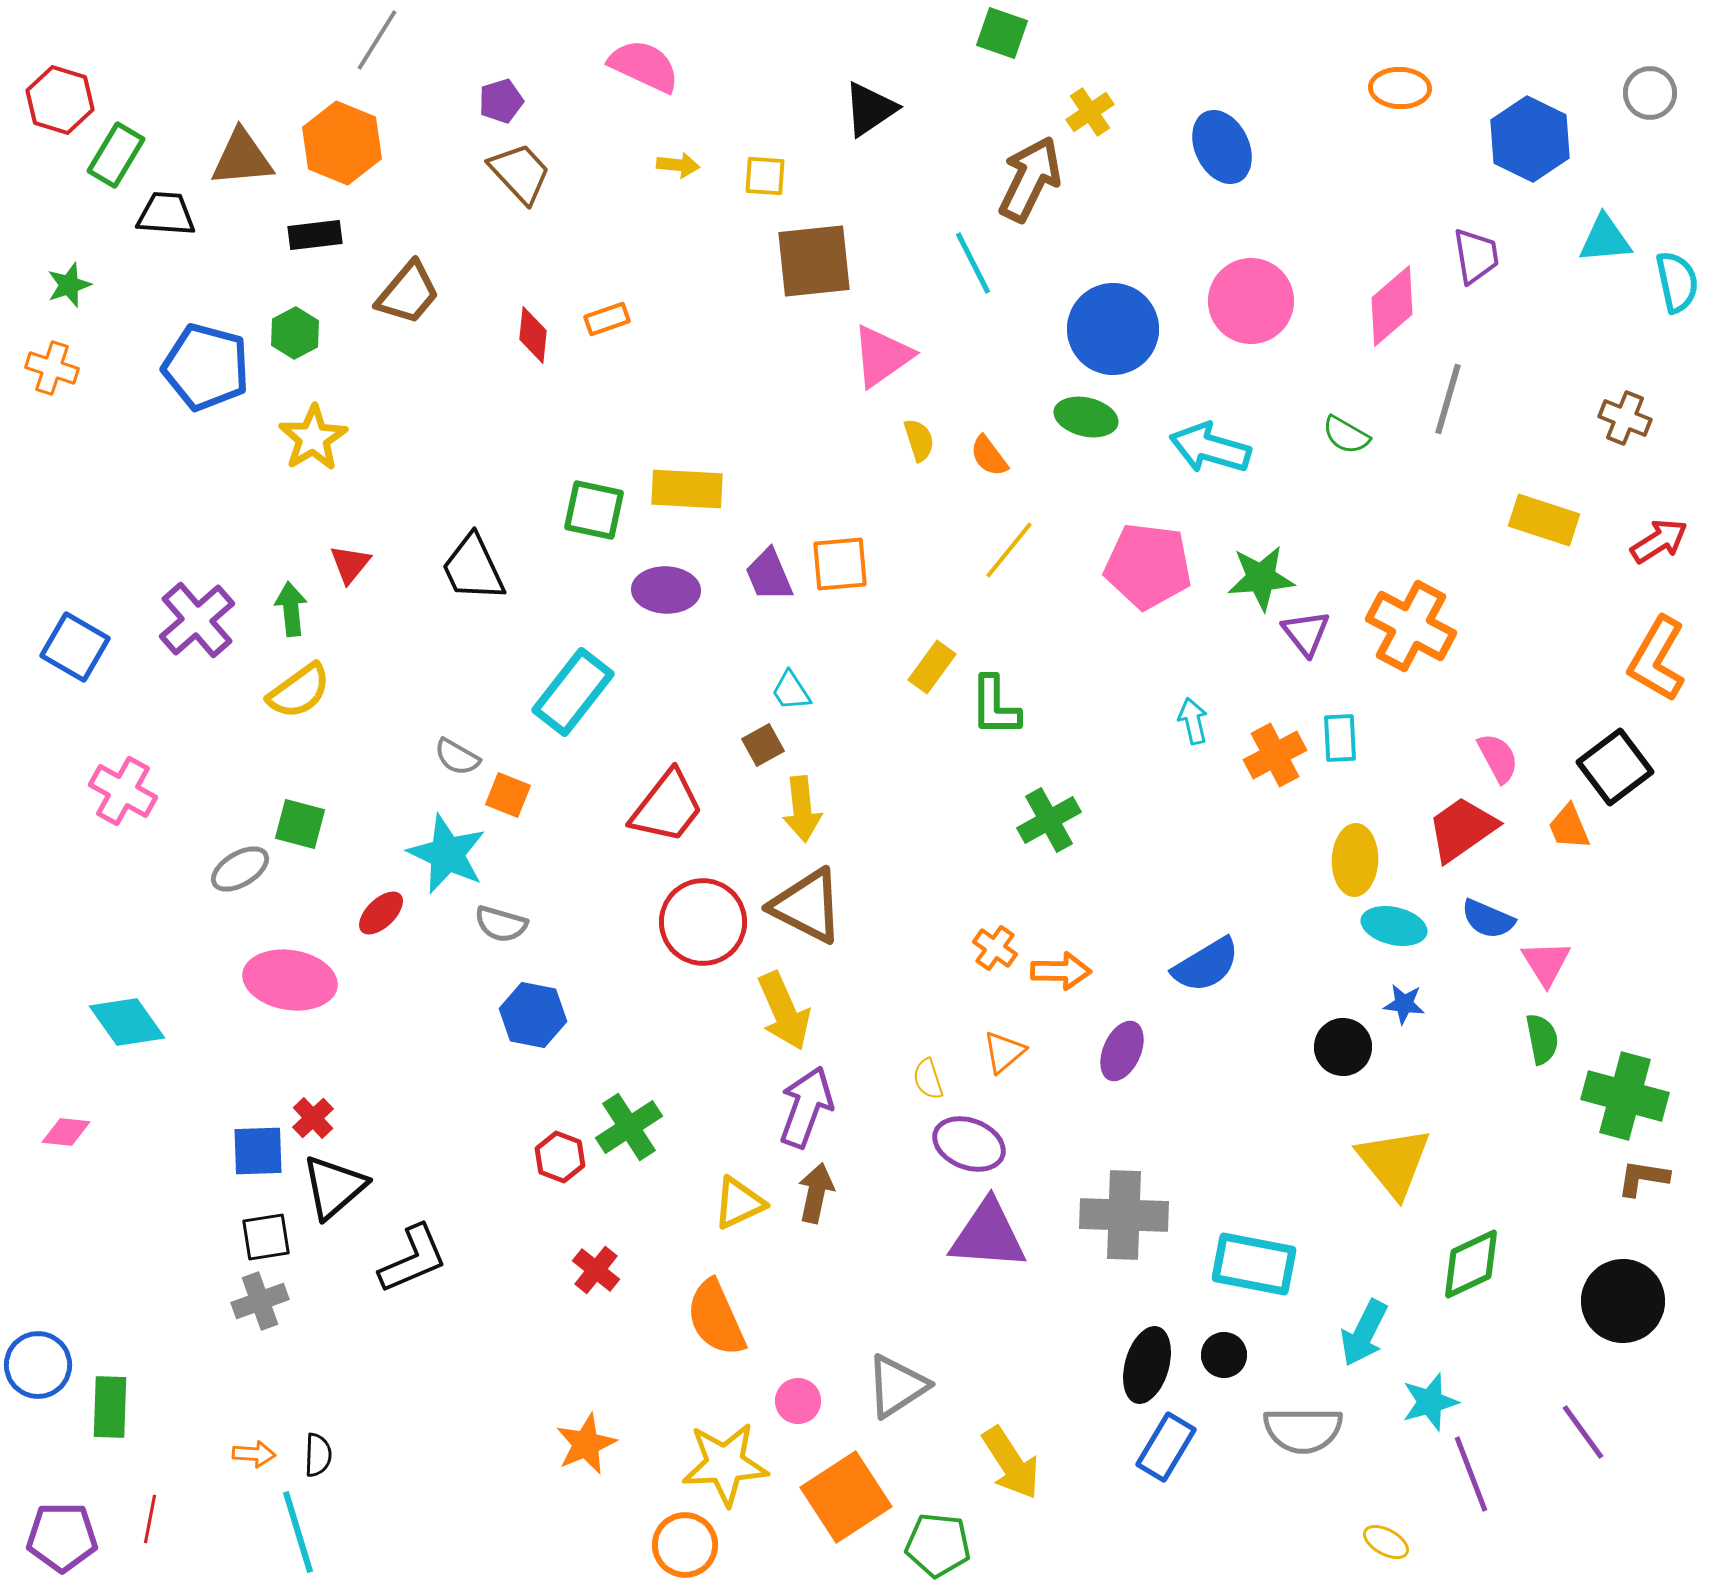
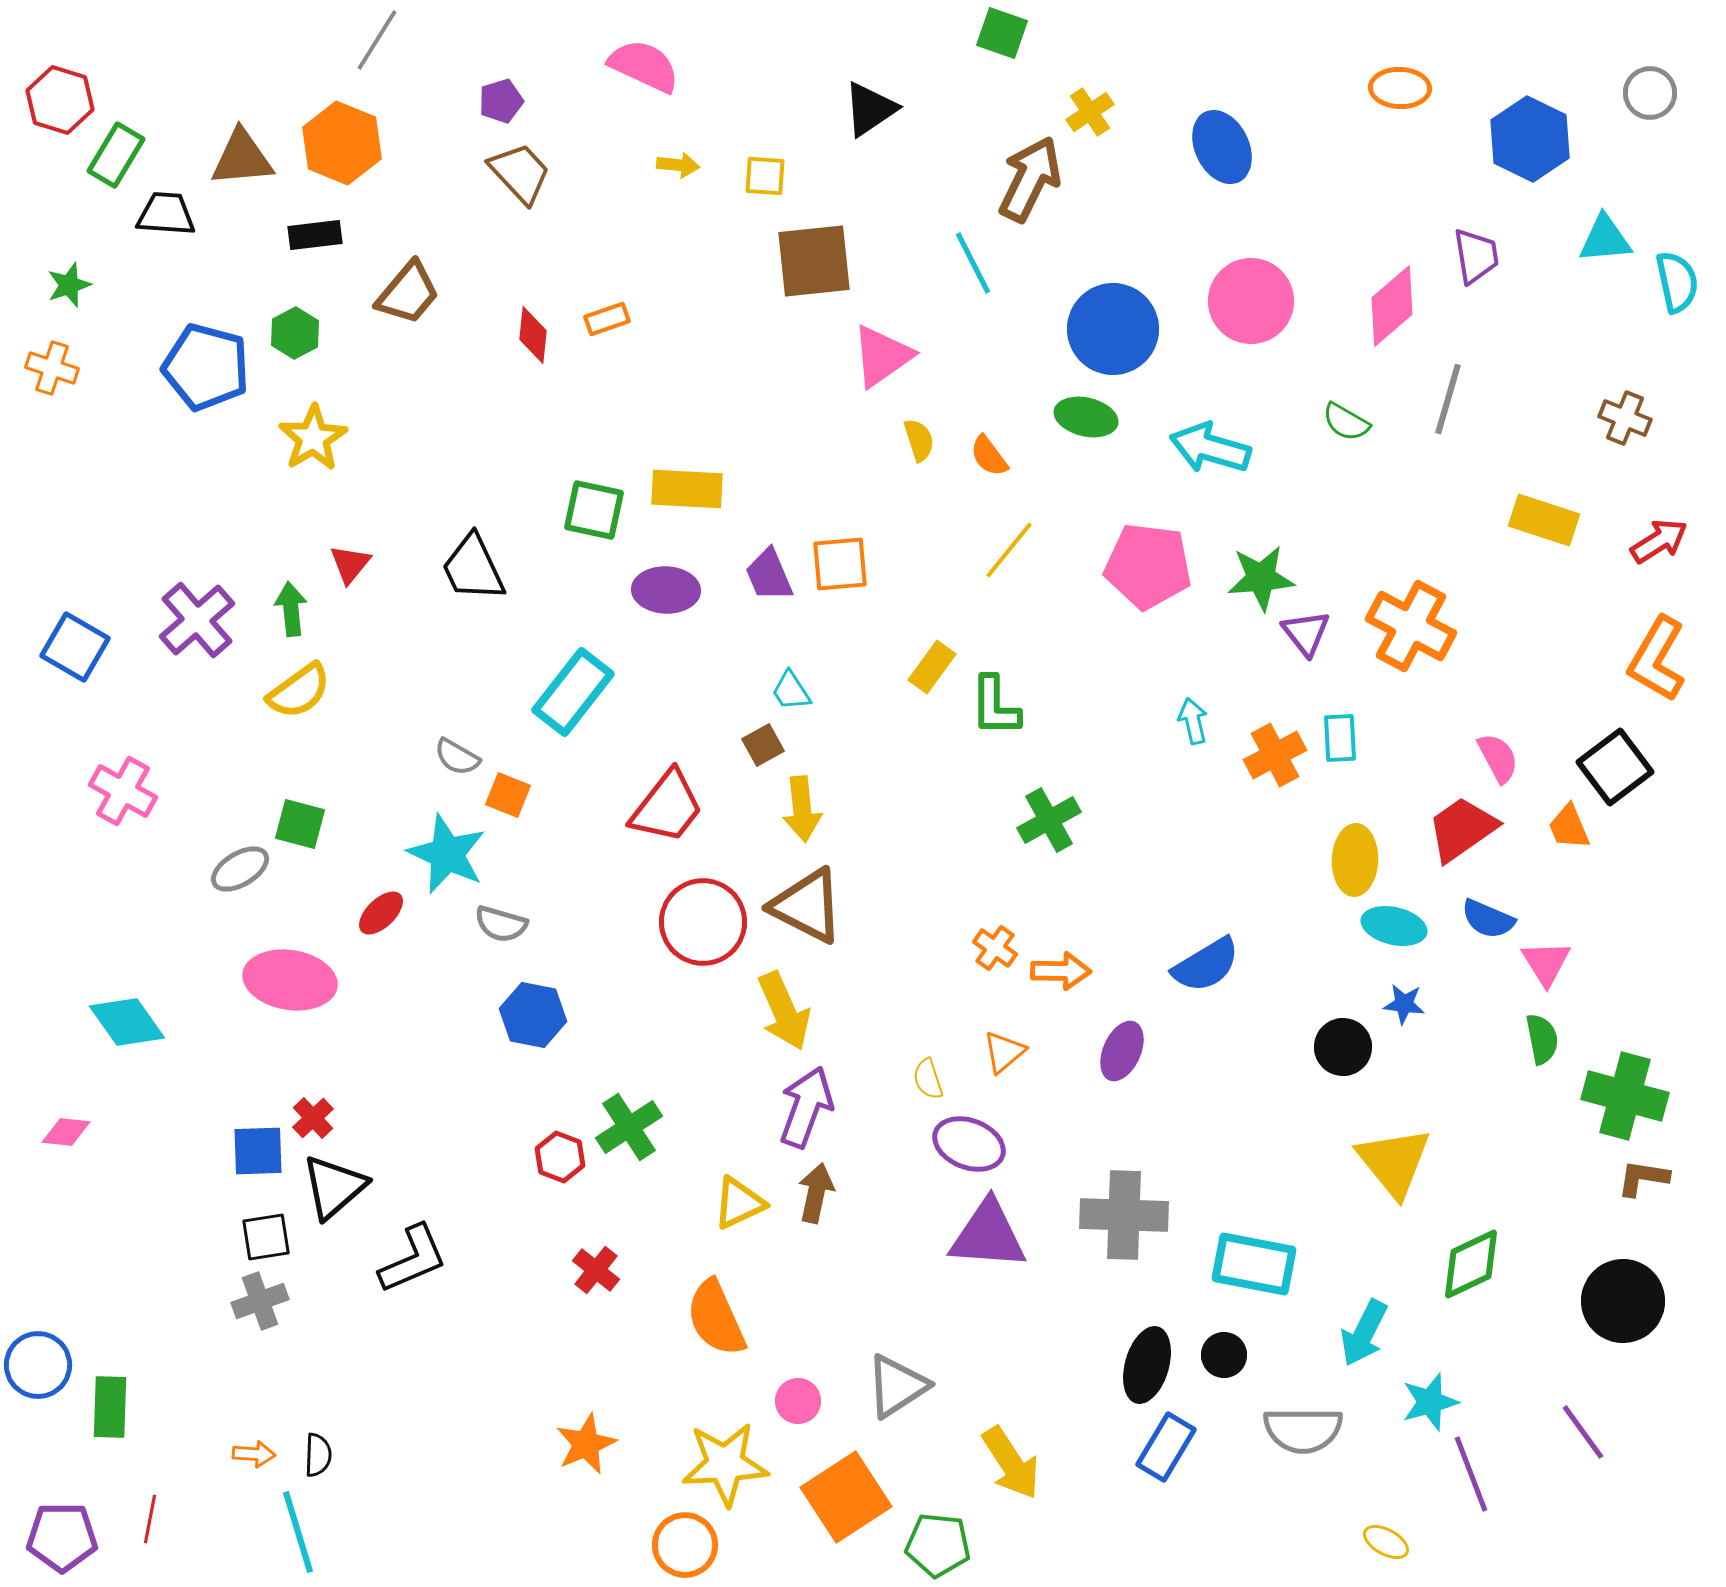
green semicircle at (1346, 435): moved 13 px up
